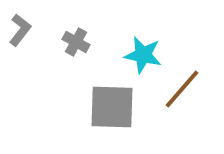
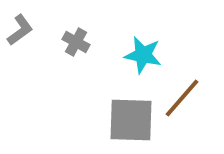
gray L-shape: rotated 16 degrees clockwise
brown line: moved 9 px down
gray square: moved 19 px right, 13 px down
